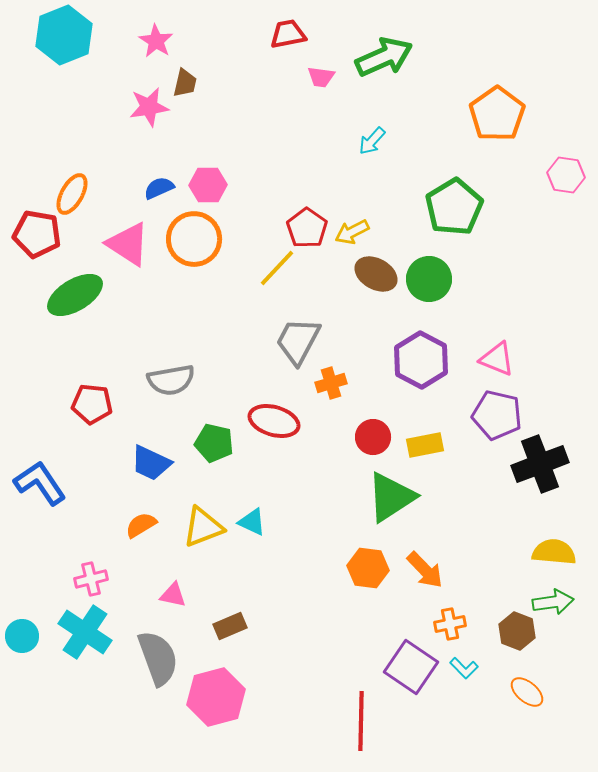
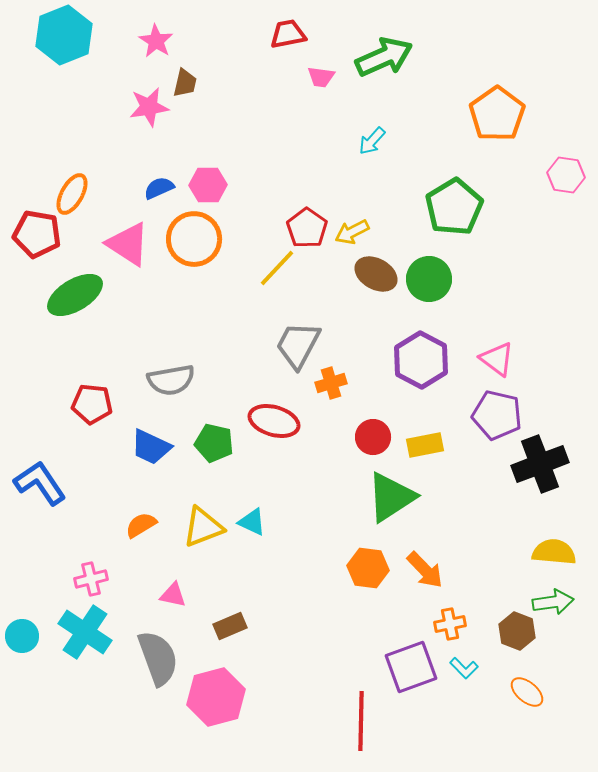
gray trapezoid at (298, 341): moved 4 px down
pink triangle at (497, 359): rotated 15 degrees clockwise
blue trapezoid at (151, 463): moved 16 px up
purple square at (411, 667): rotated 36 degrees clockwise
